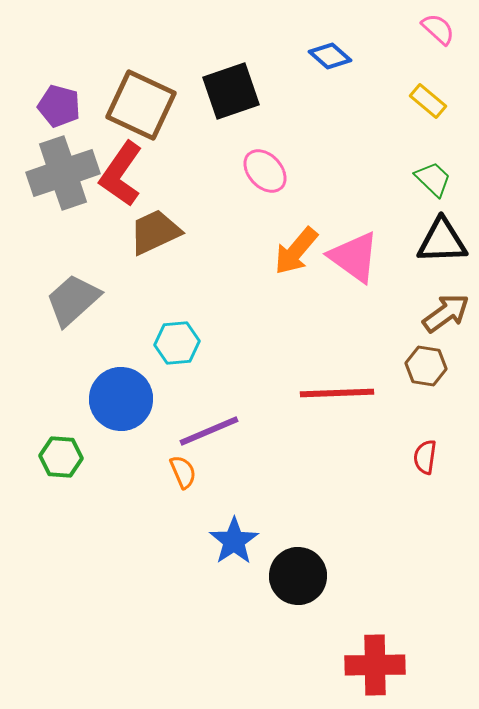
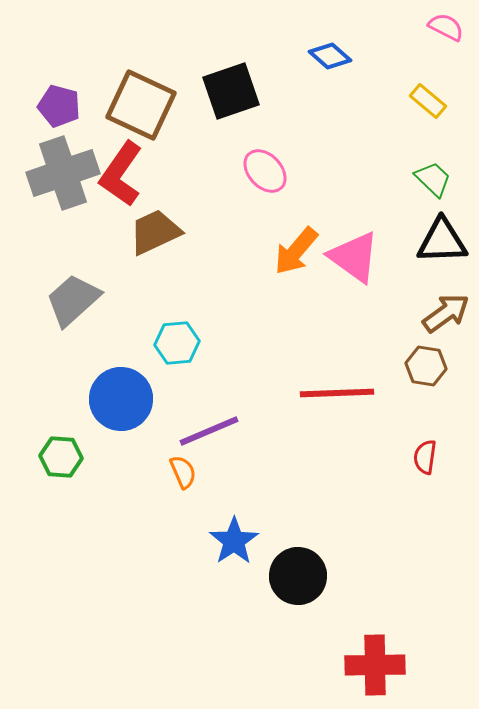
pink semicircle: moved 8 px right, 2 px up; rotated 15 degrees counterclockwise
